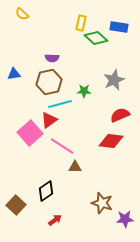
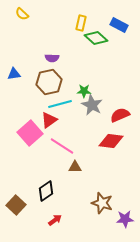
blue rectangle: moved 2 px up; rotated 18 degrees clockwise
gray star: moved 22 px left, 25 px down; rotated 20 degrees counterclockwise
